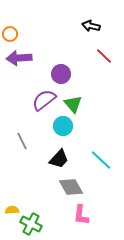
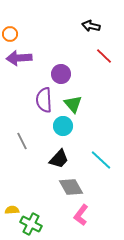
purple semicircle: rotated 55 degrees counterclockwise
pink L-shape: rotated 30 degrees clockwise
